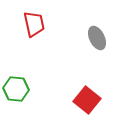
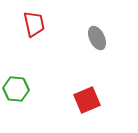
red square: rotated 28 degrees clockwise
